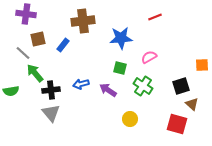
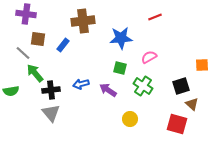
brown square: rotated 21 degrees clockwise
